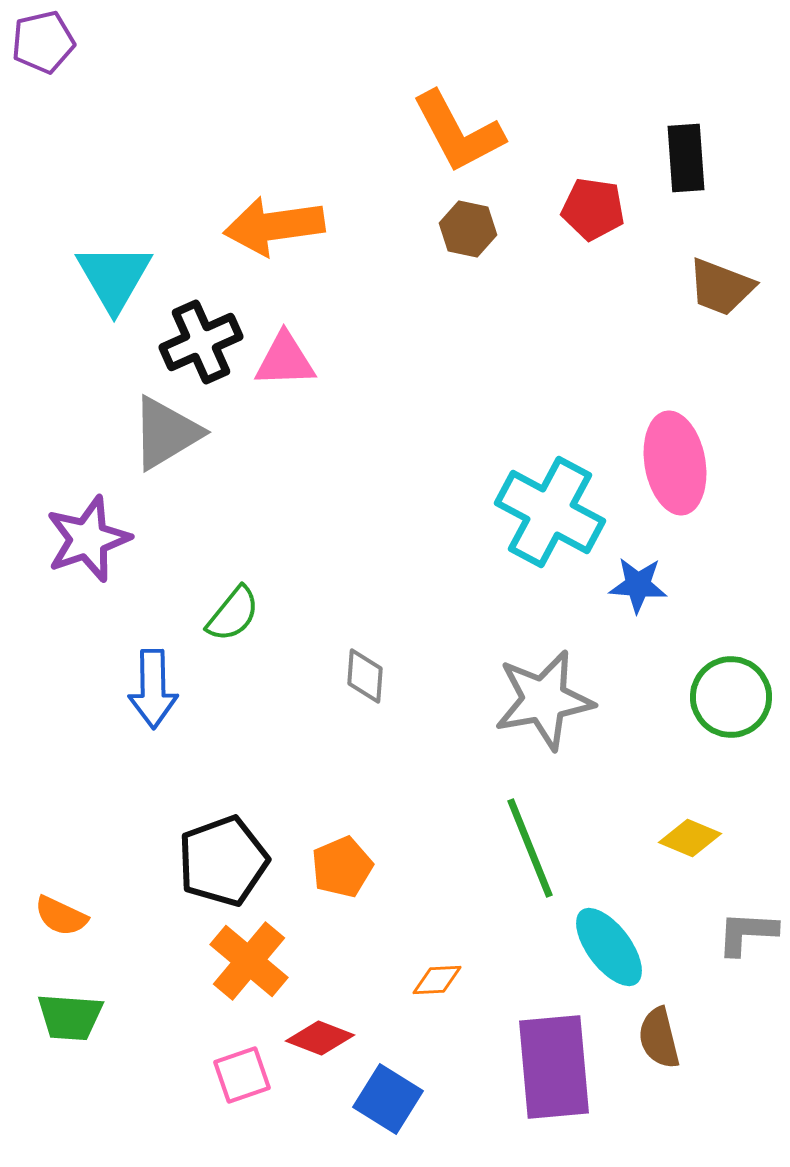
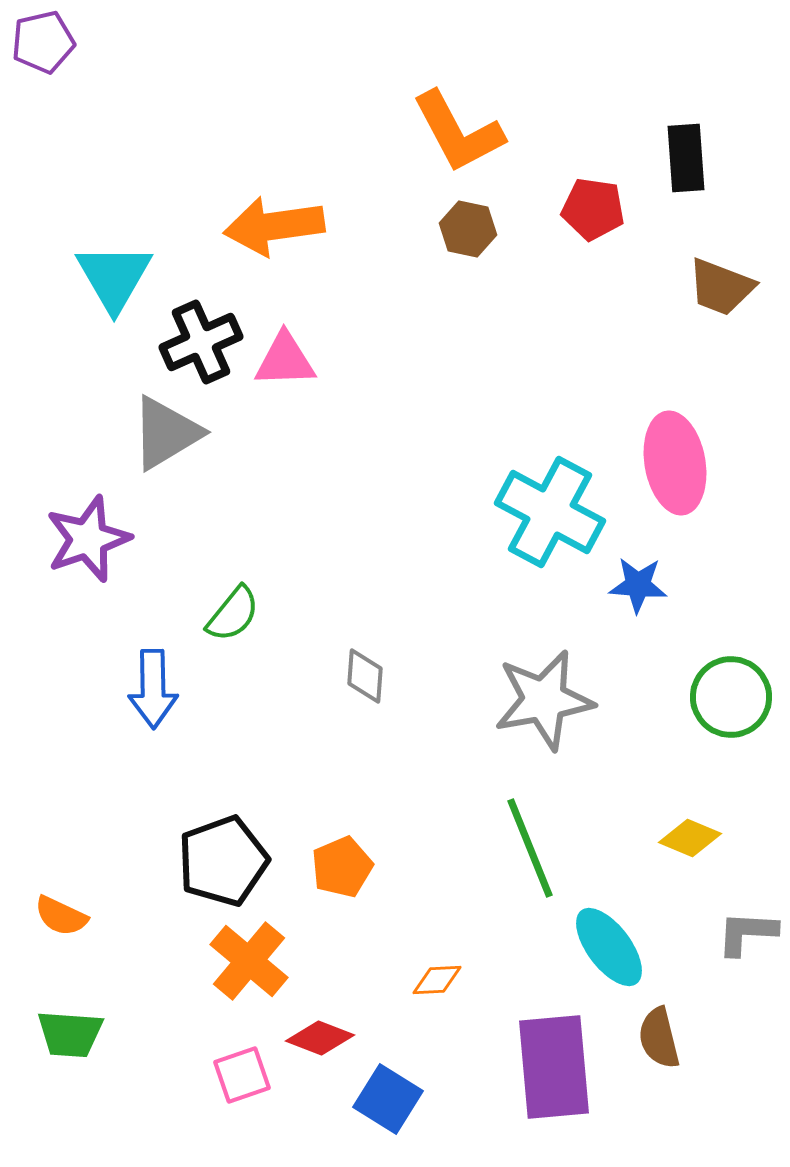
green trapezoid: moved 17 px down
